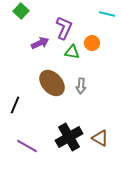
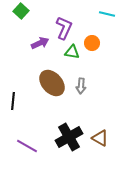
black line: moved 2 px left, 4 px up; rotated 18 degrees counterclockwise
